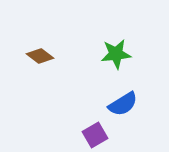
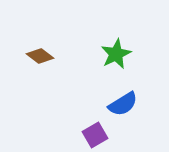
green star: rotated 20 degrees counterclockwise
